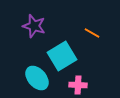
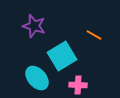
orange line: moved 2 px right, 2 px down
